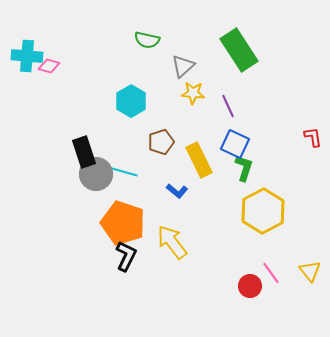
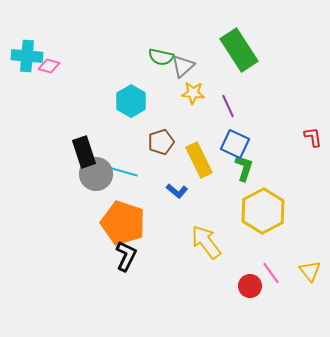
green semicircle: moved 14 px right, 17 px down
yellow arrow: moved 34 px right
